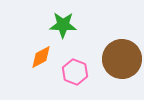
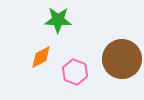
green star: moved 5 px left, 5 px up
